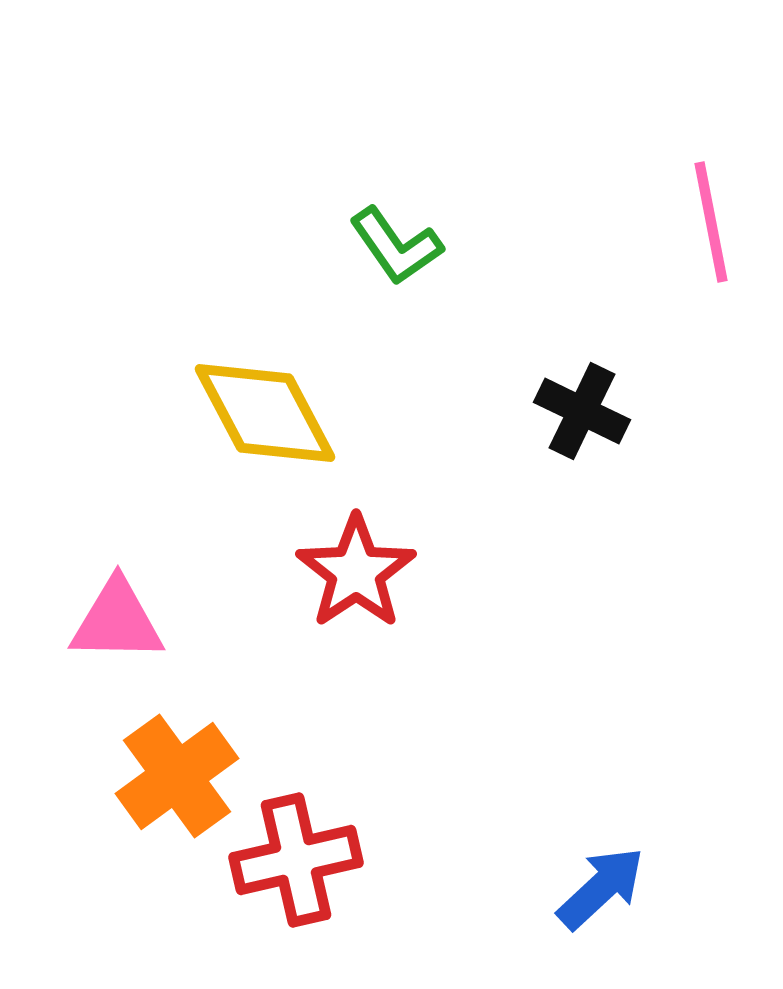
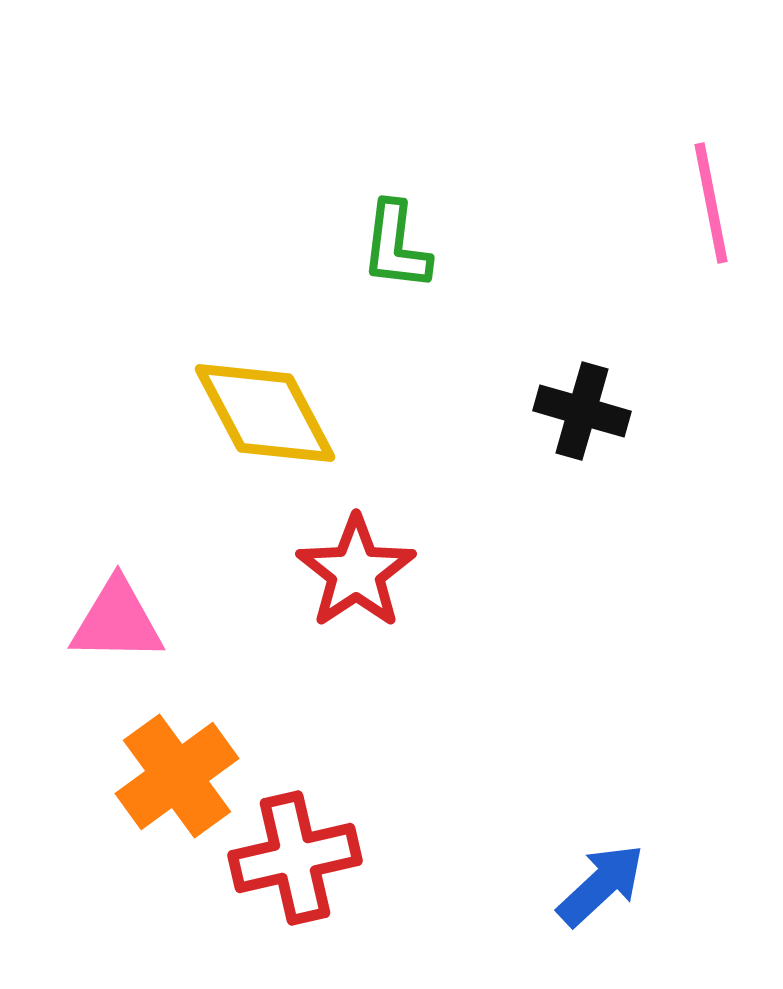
pink line: moved 19 px up
green L-shape: rotated 42 degrees clockwise
black cross: rotated 10 degrees counterclockwise
red cross: moved 1 px left, 2 px up
blue arrow: moved 3 px up
